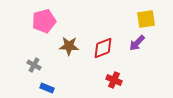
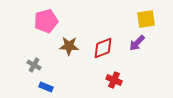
pink pentagon: moved 2 px right
blue rectangle: moved 1 px left, 1 px up
